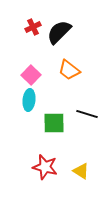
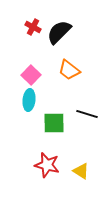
red cross: rotated 35 degrees counterclockwise
red star: moved 2 px right, 2 px up
